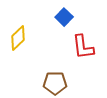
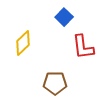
yellow diamond: moved 5 px right, 5 px down
